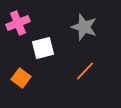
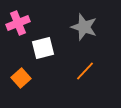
orange square: rotated 12 degrees clockwise
